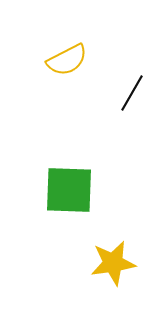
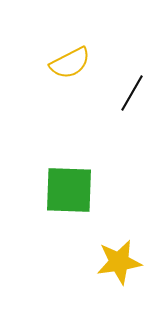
yellow semicircle: moved 3 px right, 3 px down
yellow star: moved 6 px right, 1 px up
